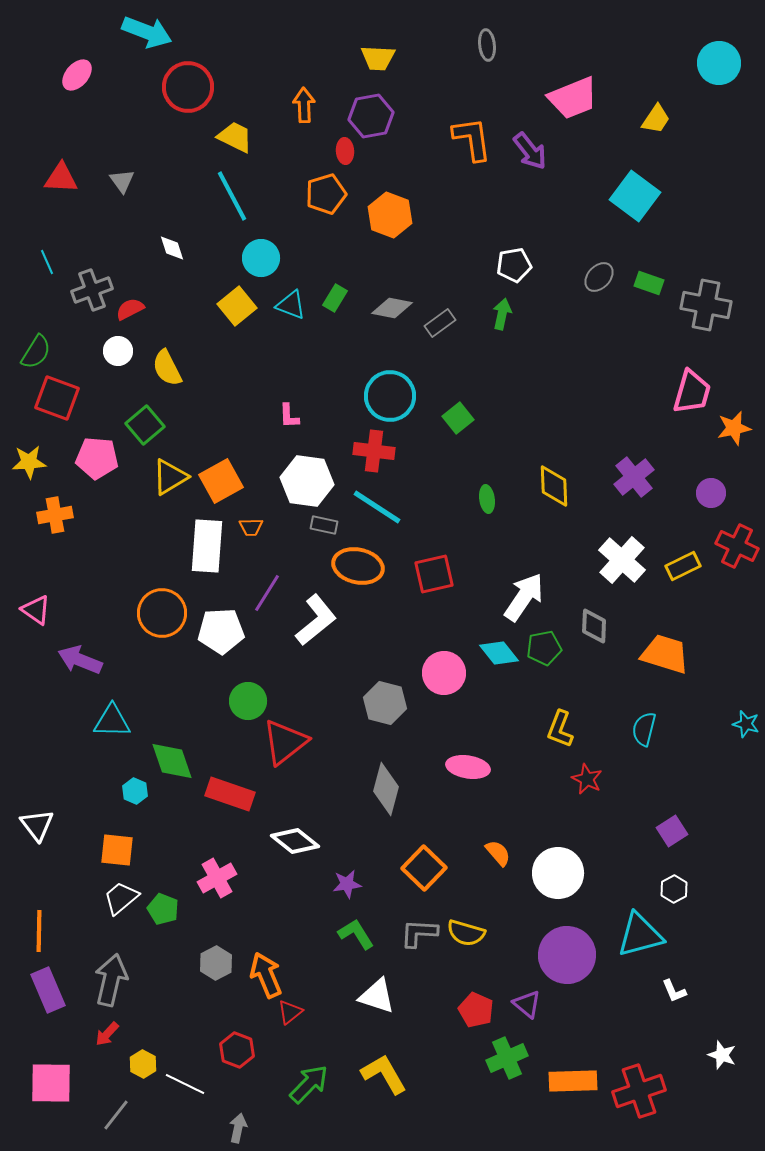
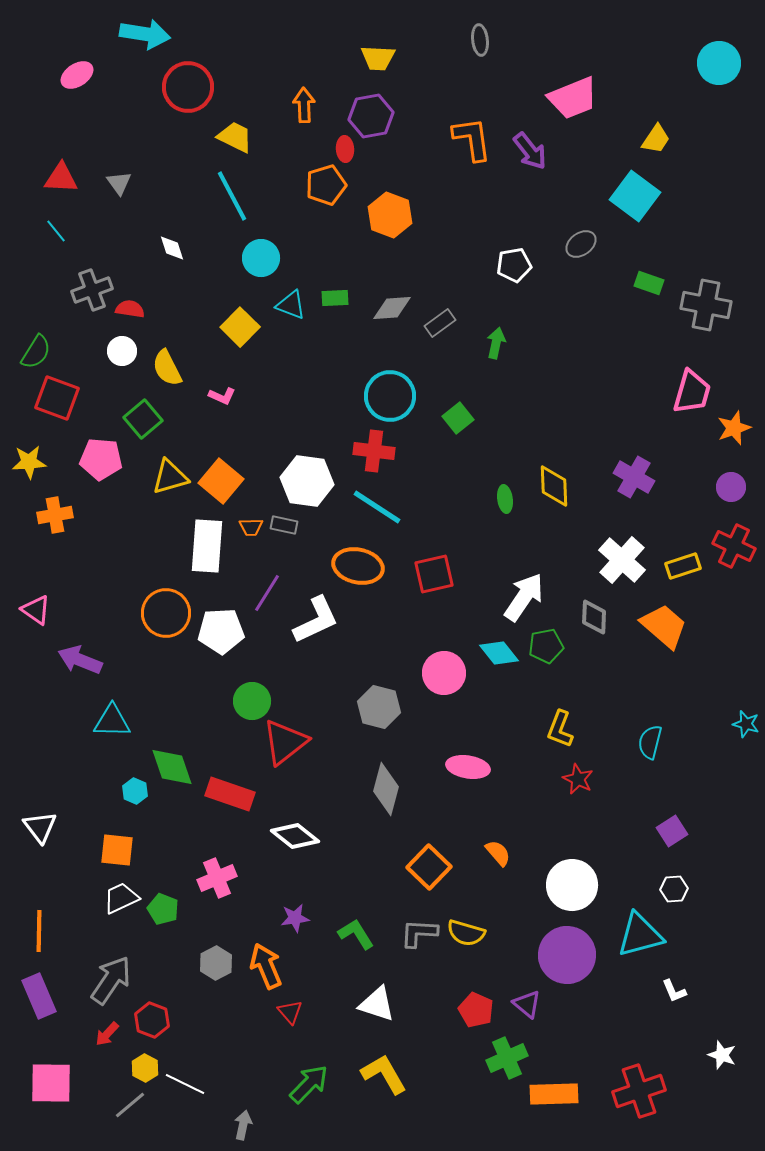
cyan arrow at (147, 32): moved 2 px left, 2 px down; rotated 12 degrees counterclockwise
gray ellipse at (487, 45): moved 7 px left, 5 px up
pink ellipse at (77, 75): rotated 16 degrees clockwise
yellow trapezoid at (656, 119): moved 20 px down
red ellipse at (345, 151): moved 2 px up
gray triangle at (122, 181): moved 3 px left, 2 px down
orange pentagon at (326, 194): moved 9 px up
cyan line at (47, 262): moved 9 px right, 31 px up; rotated 15 degrees counterclockwise
gray ellipse at (599, 277): moved 18 px left, 33 px up; rotated 12 degrees clockwise
green rectangle at (335, 298): rotated 56 degrees clockwise
yellow square at (237, 306): moved 3 px right, 21 px down; rotated 6 degrees counterclockwise
gray diamond at (392, 308): rotated 15 degrees counterclockwise
red semicircle at (130, 309): rotated 36 degrees clockwise
green arrow at (502, 314): moved 6 px left, 29 px down
white circle at (118, 351): moved 4 px right
pink L-shape at (289, 416): moved 67 px left, 20 px up; rotated 64 degrees counterclockwise
green square at (145, 425): moved 2 px left, 6 px up
orange star at (734, 428): rotated 8 degrees counterclockwise
pink pentagon at (97, 458): moved 4 px right, 1 px down
yellow triangle at (170, 477): rotated 15 degrees clockwise
purple cross at (634, 477): rotated 21 degrees counterclockwise
orange square at (221, 481): rotated 21 degrees counterclockwise
purple circle at (711, 493): moved 20 px right, 6 px up
green ellipse at (487, 499): moved 18 px right
gray rectangle at (324, 525): moved 40 px left
red cross at (737, 546): moved 3 px left
yellow rectangle at (683, 566): rotated 8 degrees clockwise
orange circle at (162, 613): moved 4 px right
white L-shape at (316, 620): rotated 14 degrees clockwise
gray diamond at (594, 626): moved 9 px up
green pentagon at (544, 648): moved 2 px right, 2 px up
orange trapezoid at (665, 654): moved 1 px left, 28 px up; rotated 24 degrees clockwise
green circle at (248, 701): moved 4 px right
gray hexagon at (385, 703): moved 6 px left, 4 px down
cyan semicircle at (644, 729): moved 6 px right, 13 px down
green diamond at (172, 761): moved 6 px down
red star at (587, 779): moved 9 px left
white triangle at (37, 825): moved 3 px right, 2 px down
white diamond at (295, 841): moved 5 px up
orange square at (424, 868): moved 5 px right, 1 px up
white circle at (558, 873): moved 14 px right, 12 px down
pink cross at (217, 878): rotated 6 degrees clockwise
purple star at (347, 884): moved 52 px left, 34 px down
white hexagon at (674, 889): rotated 24 degrees clockwise
white trapezoid at (121, 898): rotated 15 degrees clockwise
orange arrow at (266, 975): moved 9 px up
gray arrow at (111, 980): rotated 21 degrees clockwise
purple rectangle at (48, 990): moved 9 px left, 6 px down
white triangle at (377, 996): moved 8 px down
red triangle at (290, 1012): rotated 32 degrees counterclockwise
red hexagon at (237, 1050): moved 85 px left, 30 px up
yellow hexagon at (143, 1064): moved 2 px right, 4 px down
orange rectangle at (573, 1081): moved 19 px left, 13 px down
gray line at (116, 1115): moved 14 px right, 10 px up; rotated 12 degrees clockwise
gray arrow at (238, 1128): moved 5 px right, 3 px up
